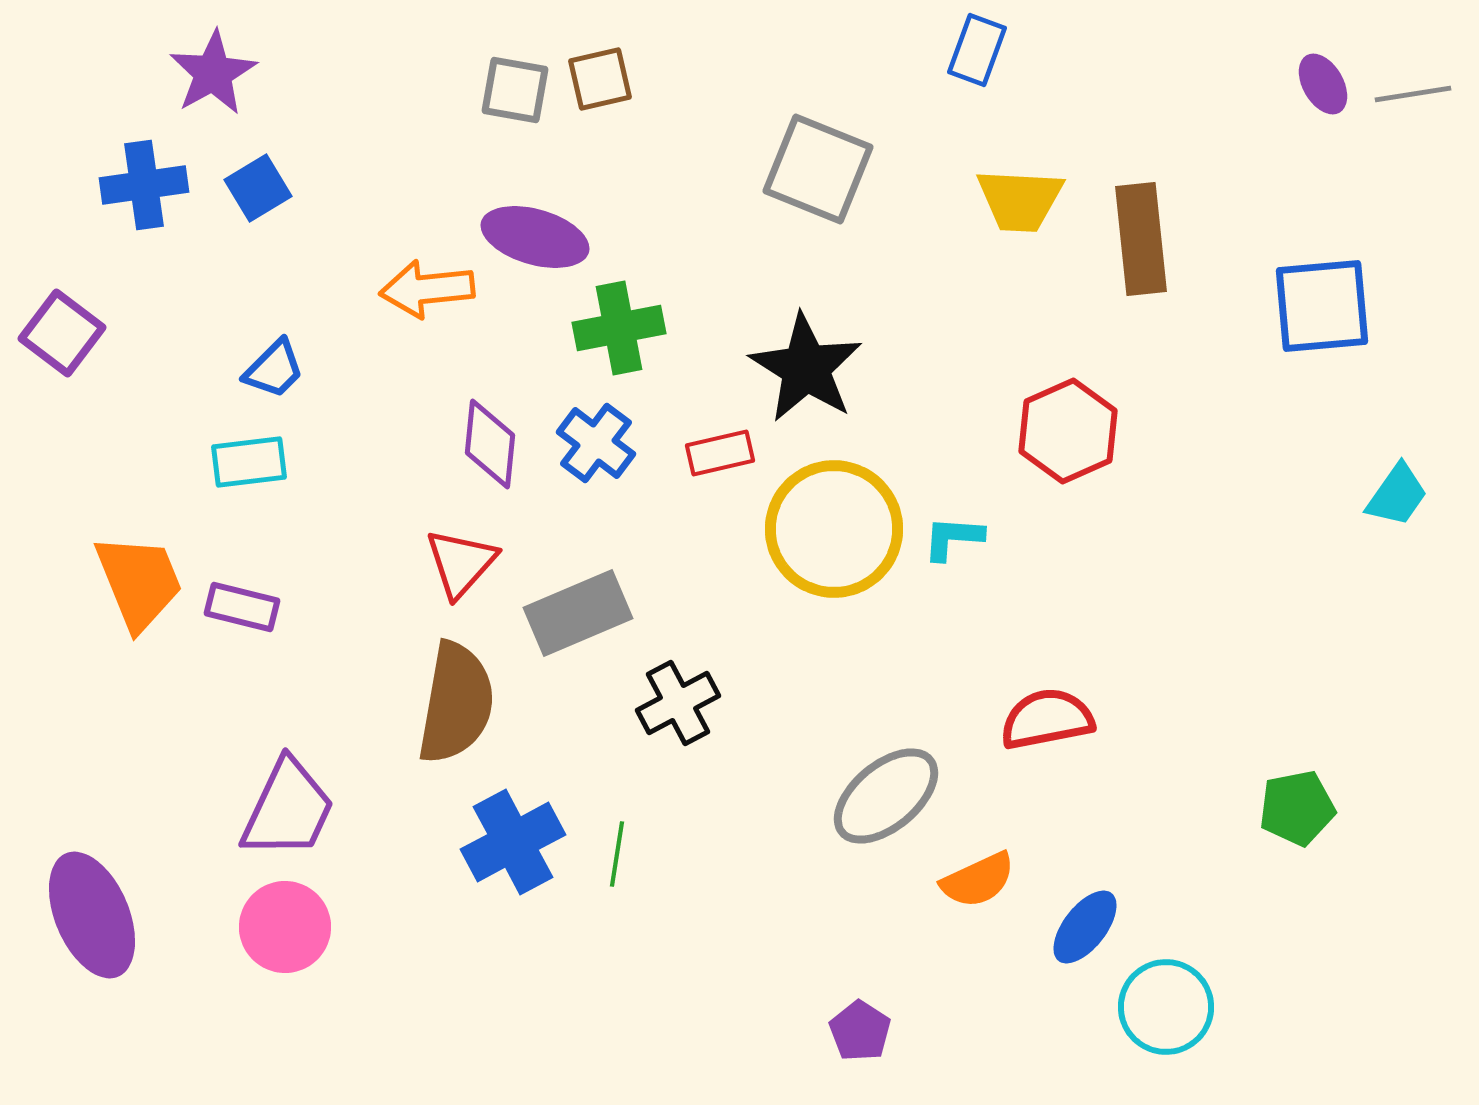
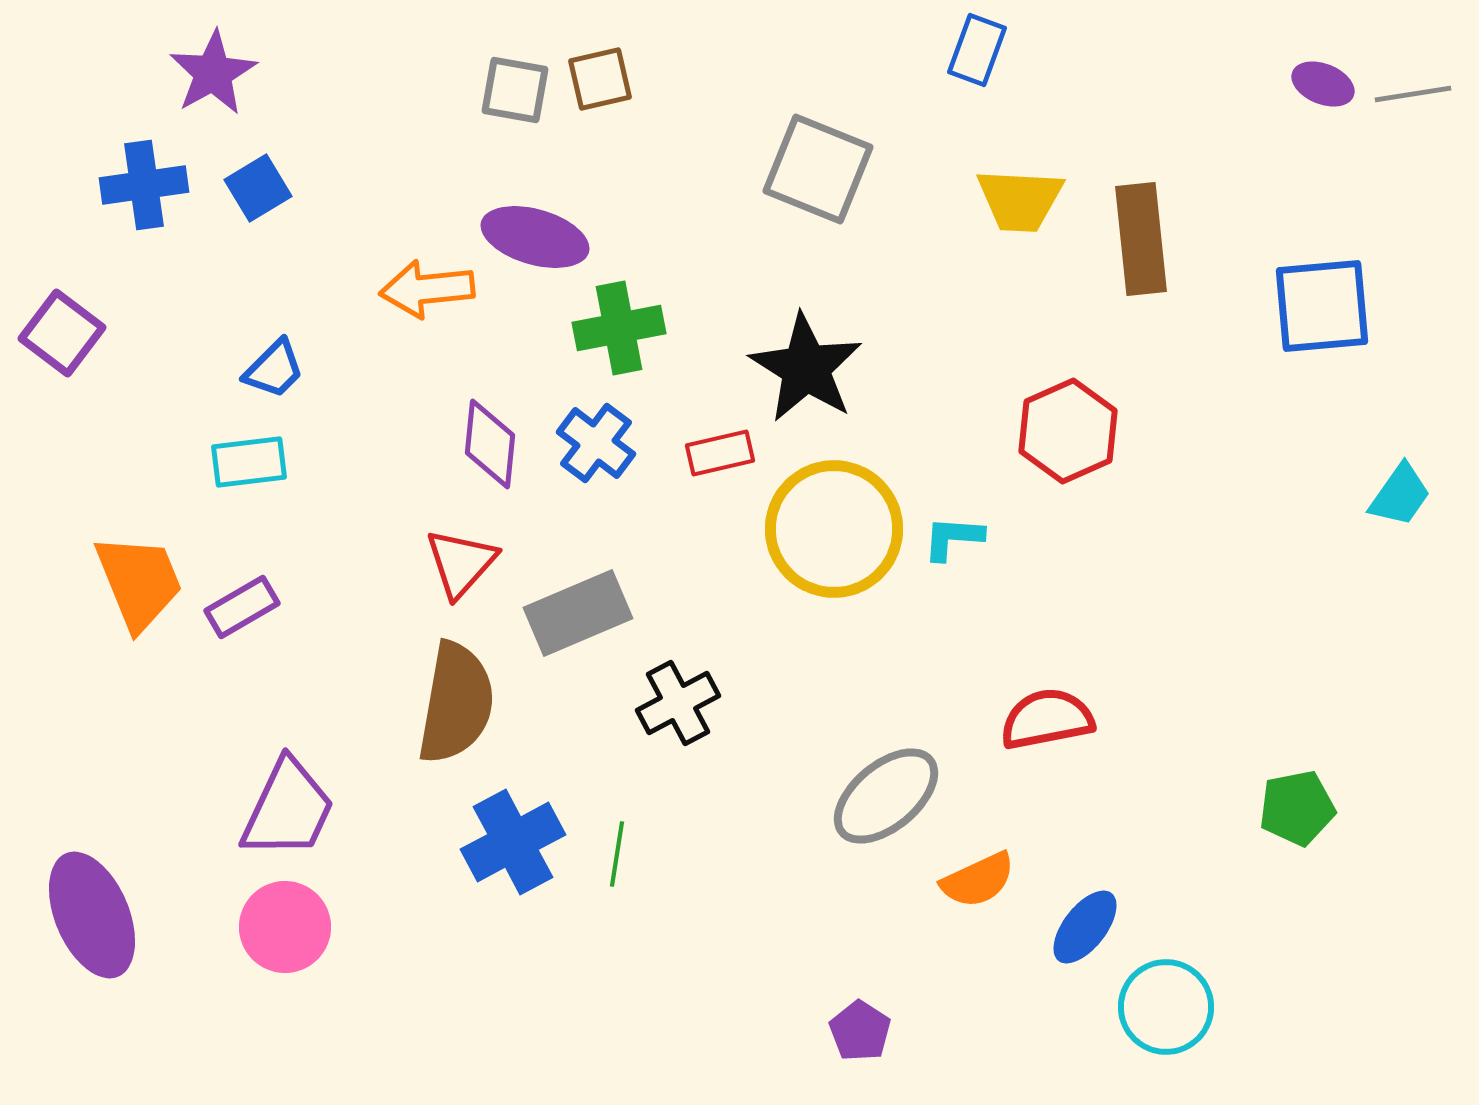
purple ellipse at (1323, 84): rotated 38 degrees counterclockwise
cyan trapezoid at (1397, 495): moved 3 px right
purple rectangle at (242, 607): rotated 44 degrees counterclockwise
